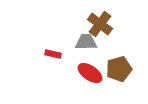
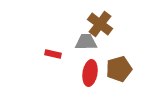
red ellipse: rotated 65 degrees clockwise
